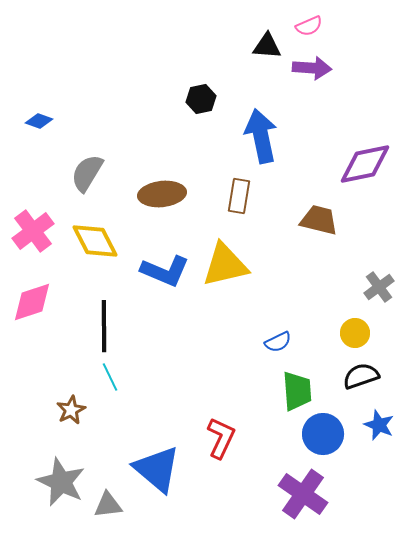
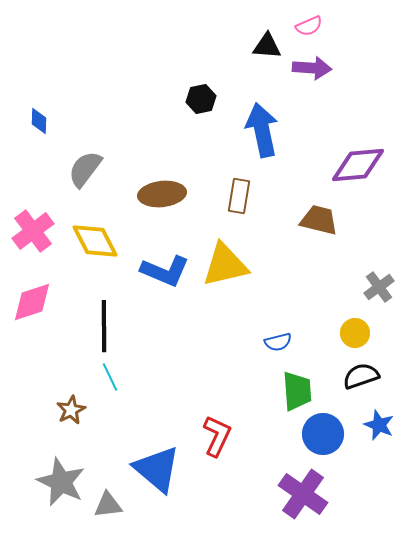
blue diamond: rotated 72 degrees clockwise
blue arrow: moved 1 px right, 6 px up
purple diamond: moved 7 px left, 1 px down; rotated 6 degrees clockwise
gray semicircle: moved 2 px left, 4 px up; rotated 6 degrees clockwise
blue semicircle: rotated 12 degrees clockwise
red L-shape: moved 4 px left, 2 px up
